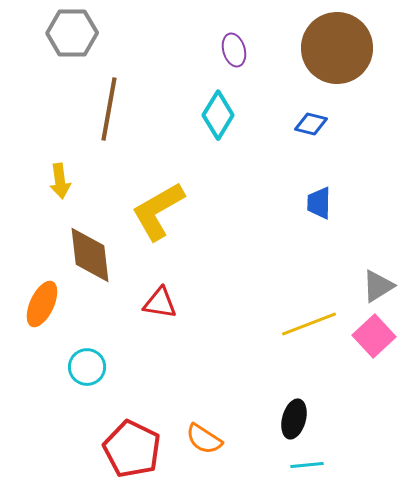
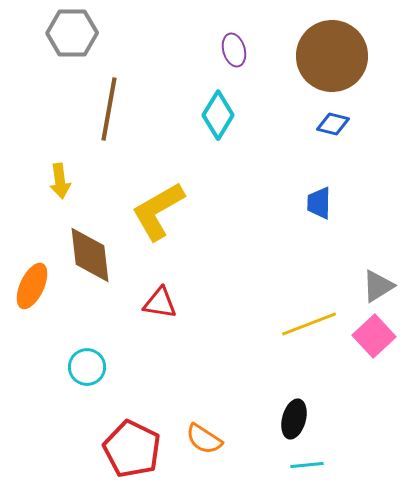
brown circle: moved 5 px left, 8 px down
blue diamond: moved 22 px right
orange ellipse: moved 10 px left, 18 px up
